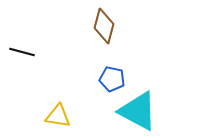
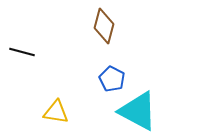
blue pentagon: rotated 15 degrees clockwise
yellow triangle: moved 2 px left, 4 px up
